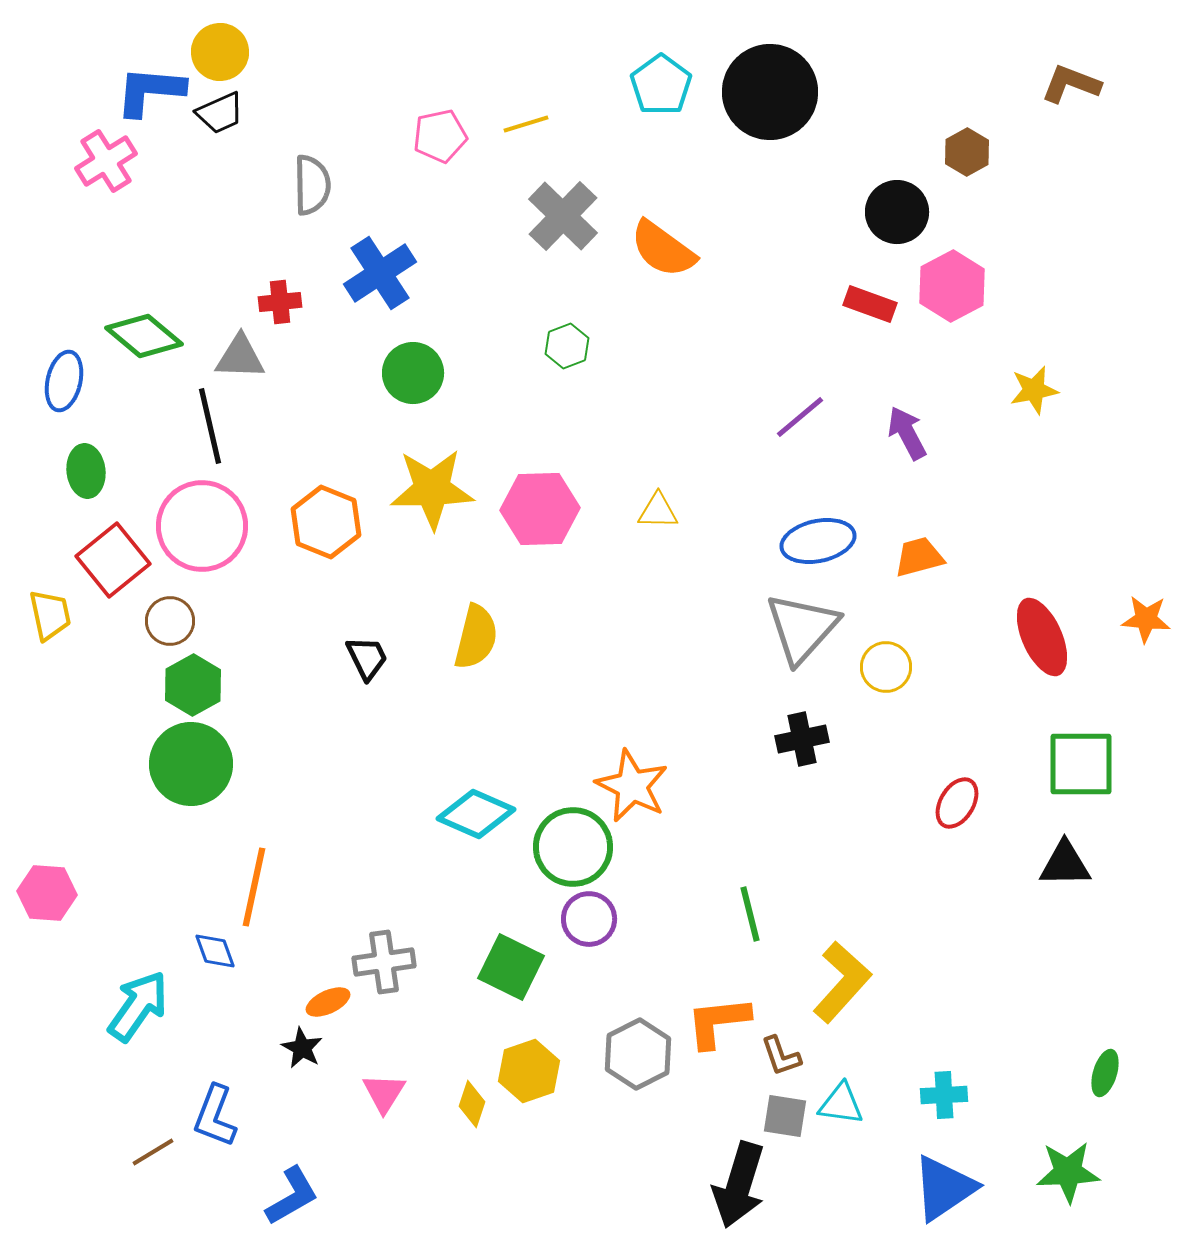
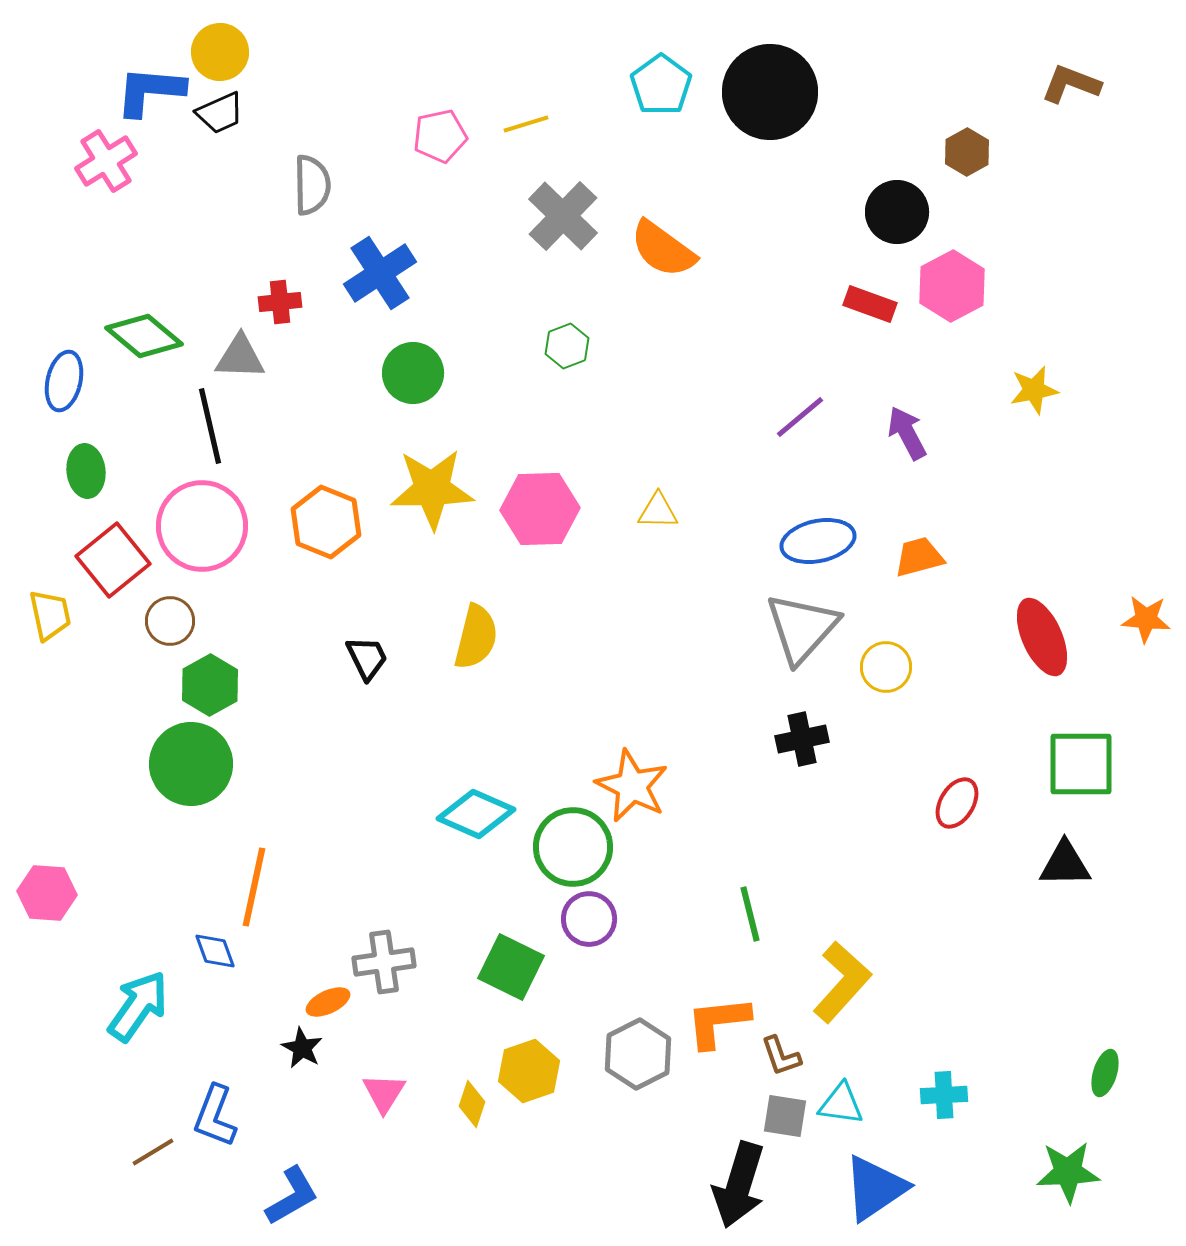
green hexagon at (193, 685): moved 17 px right
blue triangle at (944, 1188): moved 69 px left
